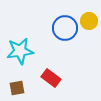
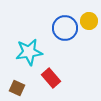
cyan star: moved 9 px right, 1 px down
red rectangle: rotated 12 degrees clockwise
brown square: rotated 35 degrees clockwise
